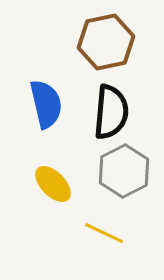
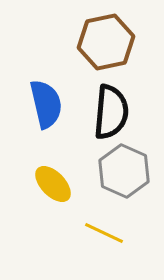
gray hexagon: rotated 9 degrees counterclockwise
